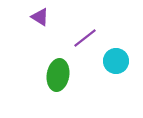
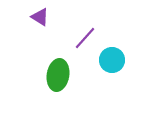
purple line: rotated 10 degrees counterclockwise
cyan circle: moved 4 px left, 1 px up
